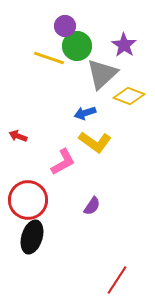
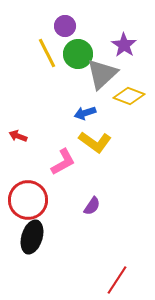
green circle: moved 1 px right, 8 px down
yellow line: moved 2 px left, 5 px up; rotated 44 degrees clockwise
